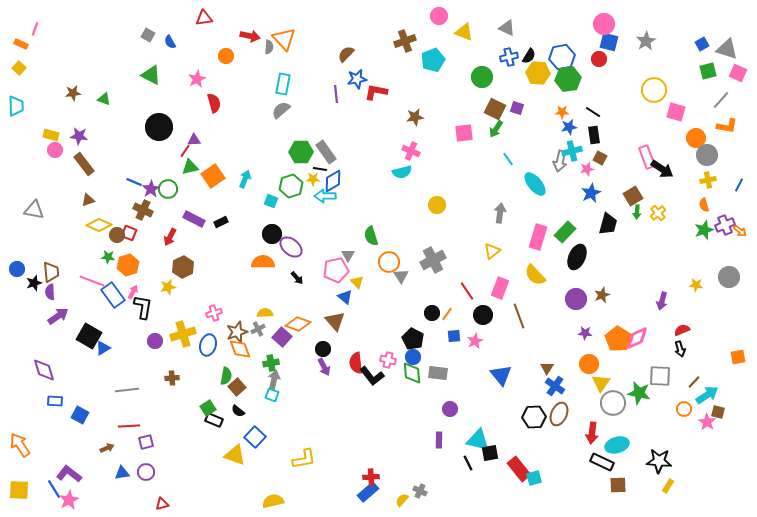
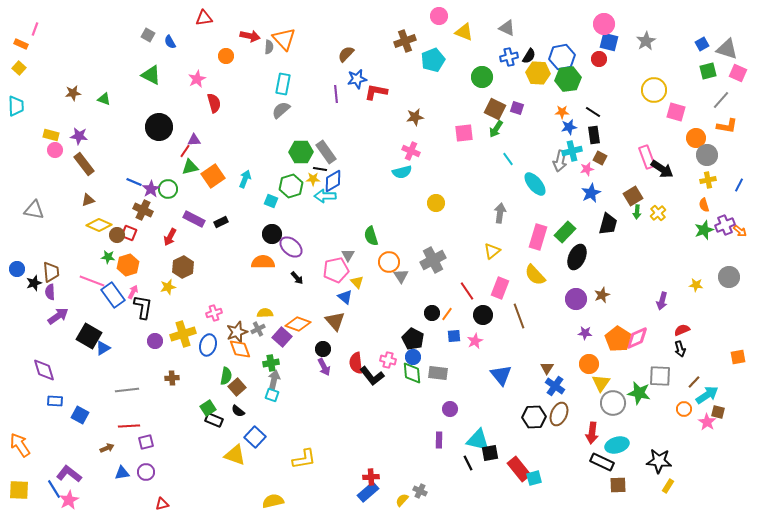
yellow circle at (437, 205): moved 1 px left, 2 px up
